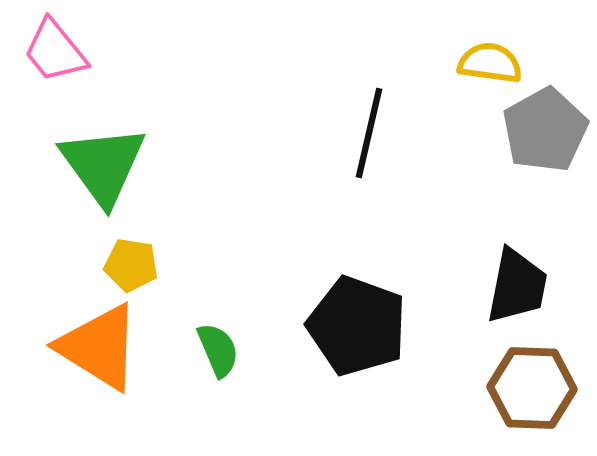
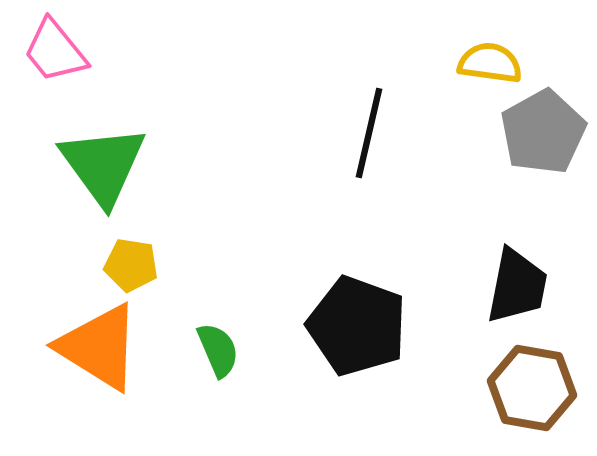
gray pentagon: moved 2 px left, 2 px down
brown hexagon: rotated 8 degrees clockwise
